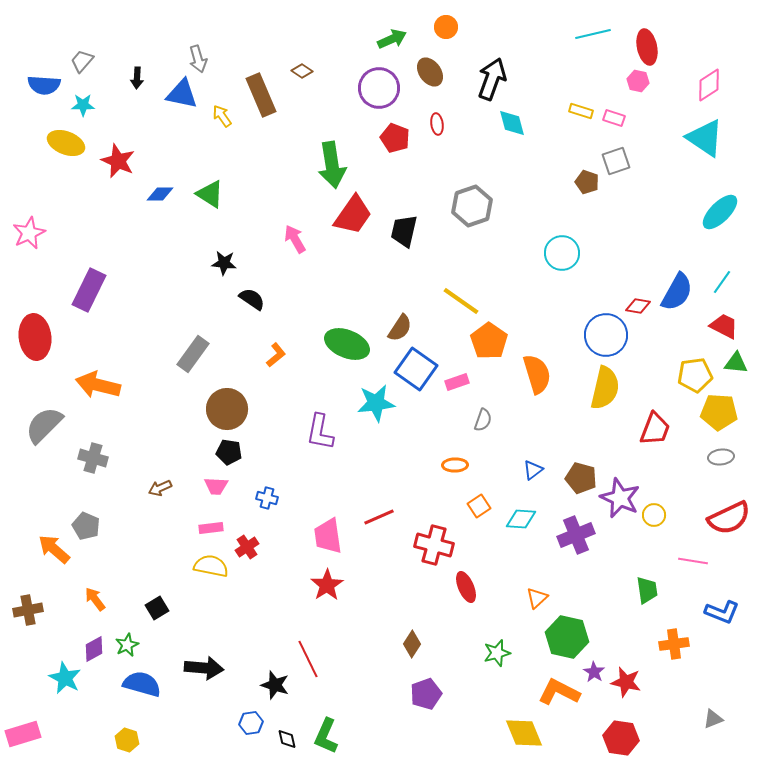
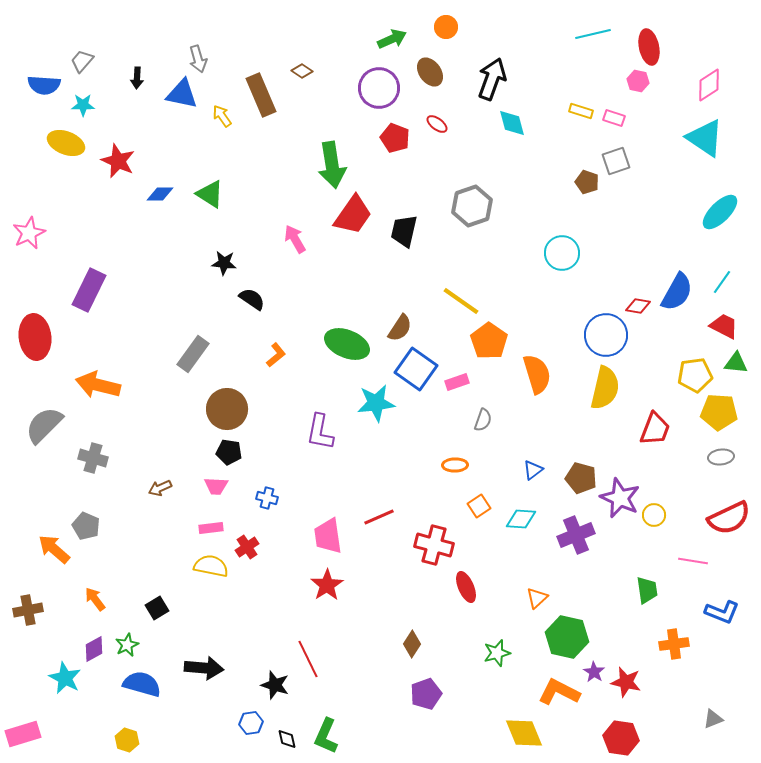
red ellipse at (647, 47): moved 2 px right
red ellipse at (437, 124): rotated 45 degrees counterclockwise
